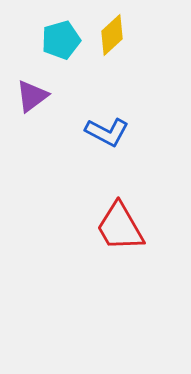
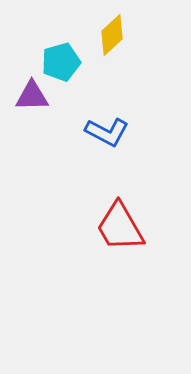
cyan pentagon: moved 22 px down
purple triangle: rotated 36 degrees clockwise
